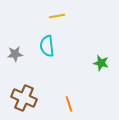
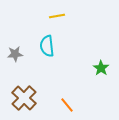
green star: moved 5 px down; rotated 21 degrees clockwise
brown cross: rotated 20 degrees clockwise
orange line: moved 2 px left, 1 px down; rotated 21 degrees counterclockwise
